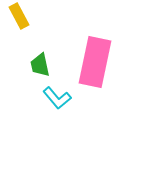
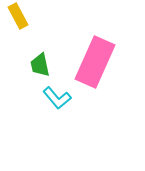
yellow rectangle: moved 1 px left
pink rectangle: rotated 12 degrees clockwise
